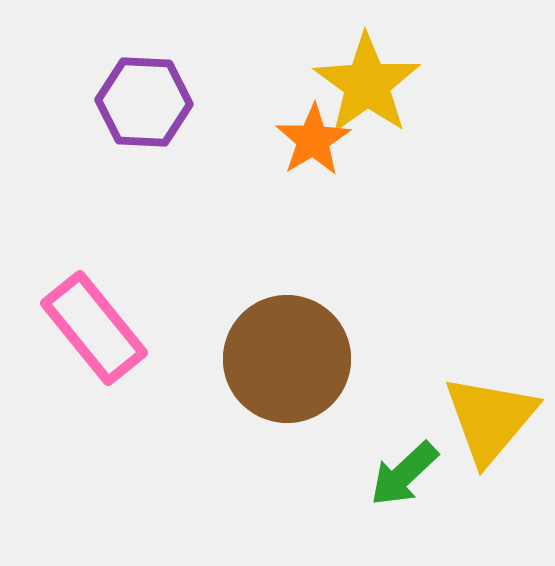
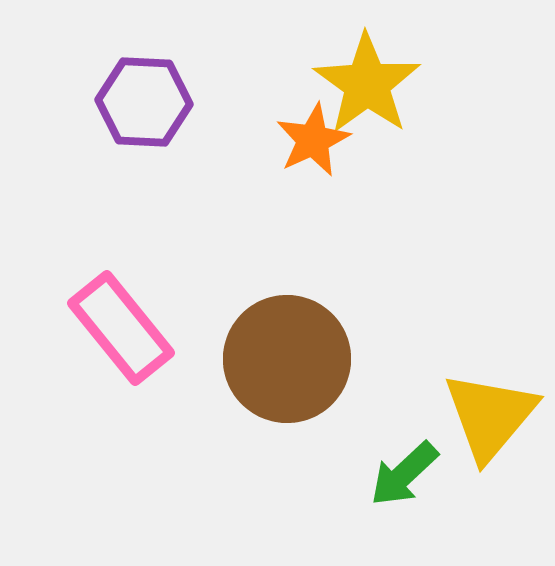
orange star: rotated 6 degrees clockwise
pink rectangle: moved 27 px right
yellow triangle: moved 3 px up
